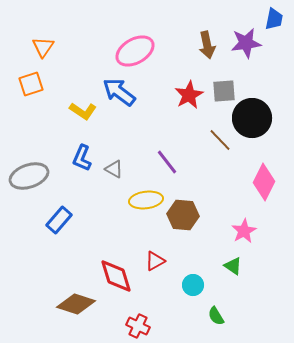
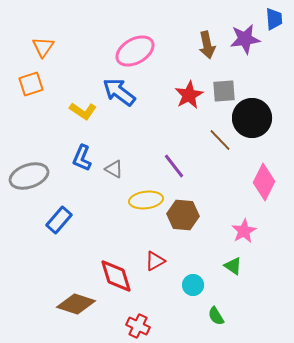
blue trapezoid: rotated 15 degrees counterclockwise
purple star: moved 1 px left, 4 px up
purple line: moved 7 px right, 4 px down
